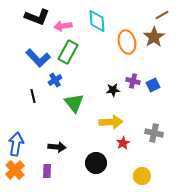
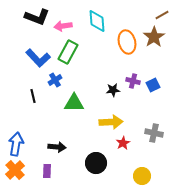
green triangle: rotated 50 degrees counterclockwise
